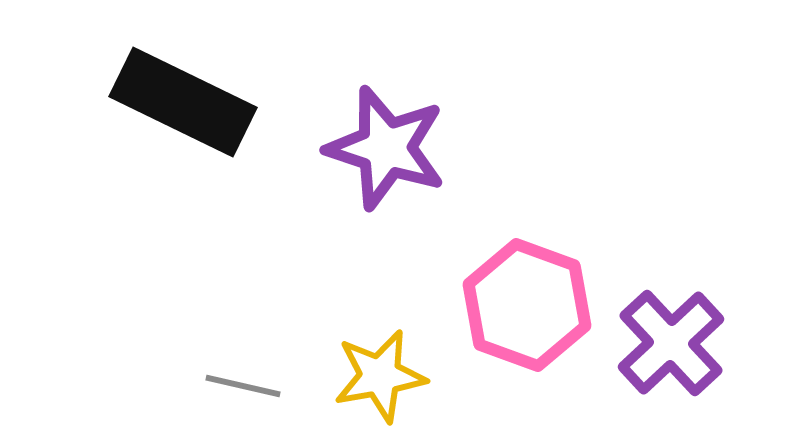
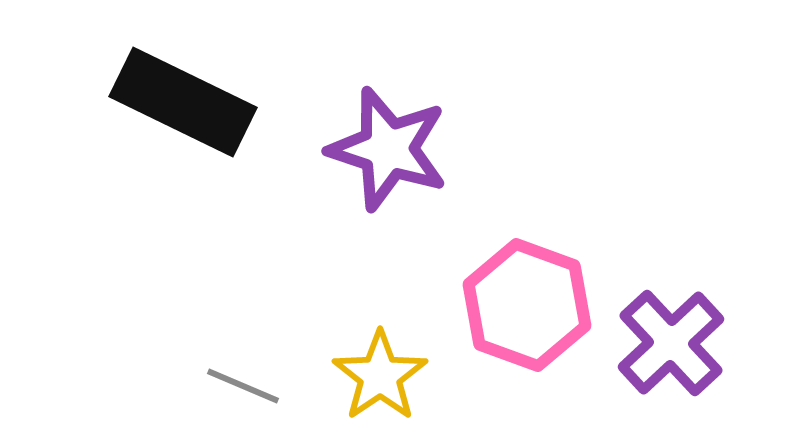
purple star: moved 2 px right, 1 px down
yellow star: rotated 24 degrees counterclockwise
gray line: rotated 10 degrees clockwise
